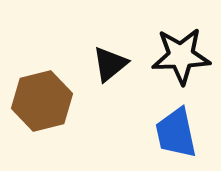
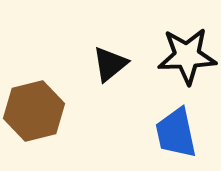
black star: moved 6 px right
brown hexagon: moved 8 px left, 10 px down
